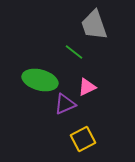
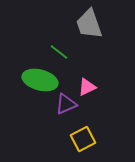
gray trapezoid: moved 5 px left, 1 px up
green line: moved 15 px left
purple triangle: moved 1 px right
